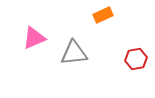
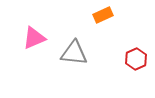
gray triangle: rotated 12 degrees clockwise
red hexagon: rotated 15 degrees counterclockwise
